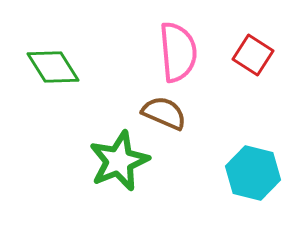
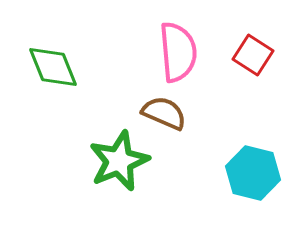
green diamond: rotated 10 degrees clockwise
